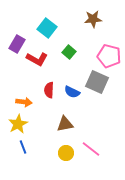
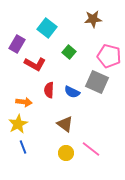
red L-shape: moved 2 px left, 5 px down
brown triangle: rotated 48 degrees clockwise
